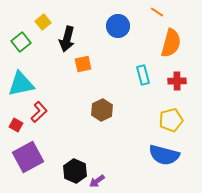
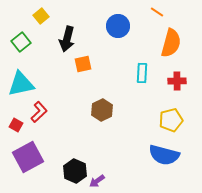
yellow square: moved 2 px left, 6 px up
cyan rectangle: moved 1 px left, 2 px up; rotated 18 degrees clockwise
